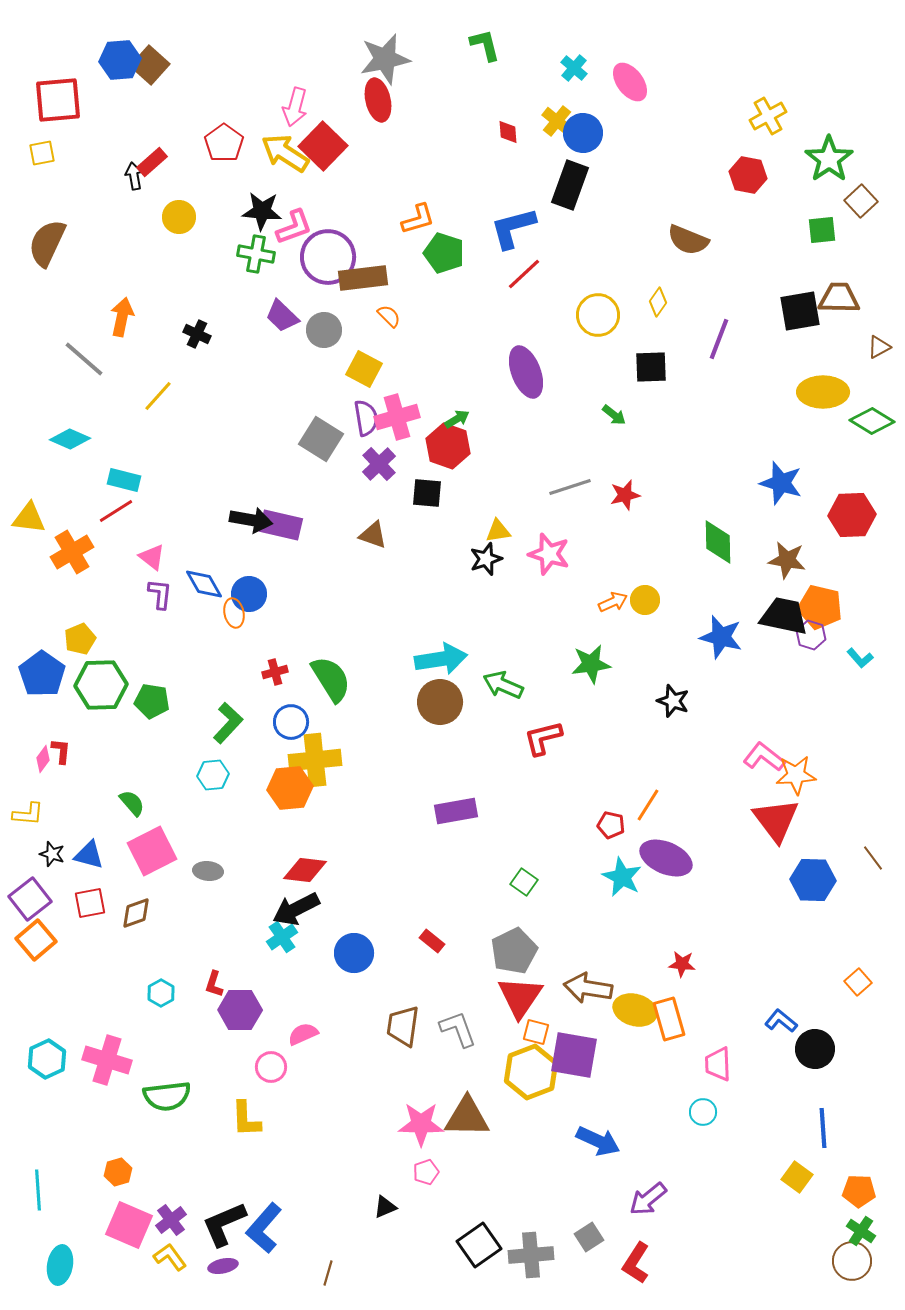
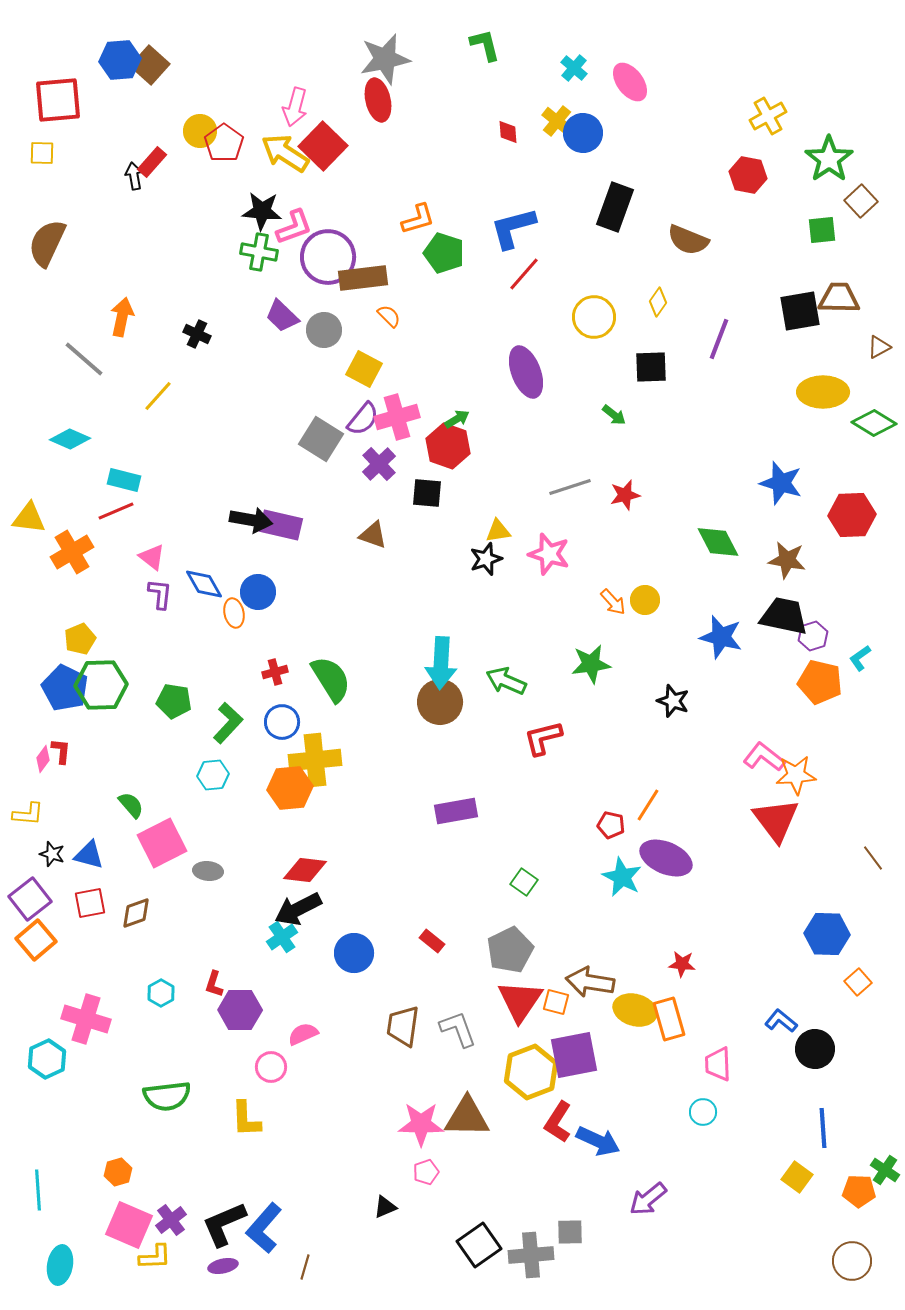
yellow square at (42, 153): rotated 12 degrees clockwise
red rectangle at (152, 162): rotated 8 degrees counterclockwise
black rectangle at (570, 185): moved 45 px right, 22 px down
yellow circle at (179, 217): moved 21 px right, 86 px up
green cross at (256, 254): moved 3 px right, 2 px up
red line at (524, 274): rotated 6 degrees counterclockwise
yellow circle at (598, 315): moved 4 px left, 2 px down
purple semicircle at (366, 418): moved 3 px left, 1 px down; rotated 48 degrees clockwise
green diamond at (872, 421): moved 2 px right, 2 px down
red line at (116, 511): rotated 9 degrees clockwise
green diamond at (718, 542): rotated 27 degrees counterclockwise
blue circle at (249, 594): moved 9 px right, 2 px up
orange arrow at (613, 602): rotated 72 degrees clockwise
orange pentagon at (820, 607): moved 75 px down
purple hexagon at (811, 635): moved 2 px right, 1 px down; rotated 24 degrees clockwise
cyan L-shape at (860, 658): rotated 96 degrees clockwise
cyan arrow at (441, 659): moved 4 px down; rotated 102 degrees clockwise
blue pentagon at (42, 674): moved 23 px right, 14 px down; rotated 9 degrees counterclockwise
green arrow at (503, 685): moved 3 px right, 4 px up
green pentagon at (152, 701): moved 22 px right
blue circle at (291, 722): moved 9 px left
green semicircle at (132, 803): moved 1 px left, 2 px down
pink square at (152, 851): moved 10 px right, 8 px up
blue hexagon at (813, 880): moved 14 px right, 54 px down
black arrow at (296, 909): moved 2 px right
gray pentagon at (514, 951): moved 4 px left, 1 px up
brown arrow at (588, 988): moved 2 px right, 6 px up
red triangle at (520, 997): moved 4 px down
orange square at (536, 1032): moved 20 px right, 30 px up
purple square at (574, 1055): rotated 21 degrees counterclockwise
pink cross at (107, 1060): moved 21 px left, 41 px up
green cross at (861, 1231): moved 24 px right, 61 px up
gray square at (589, 1237): moved 19 px left, 5 px up; rotated 32 degrees clockwise
yellow L-shape at (170, 1257): moved 15 px left; rotated 124 degrees clockwise
red L-shape at (636, 1263): moved 78 px left, 141 px up
brown line at (328, 1273): moved 23 px left, 6 px up
